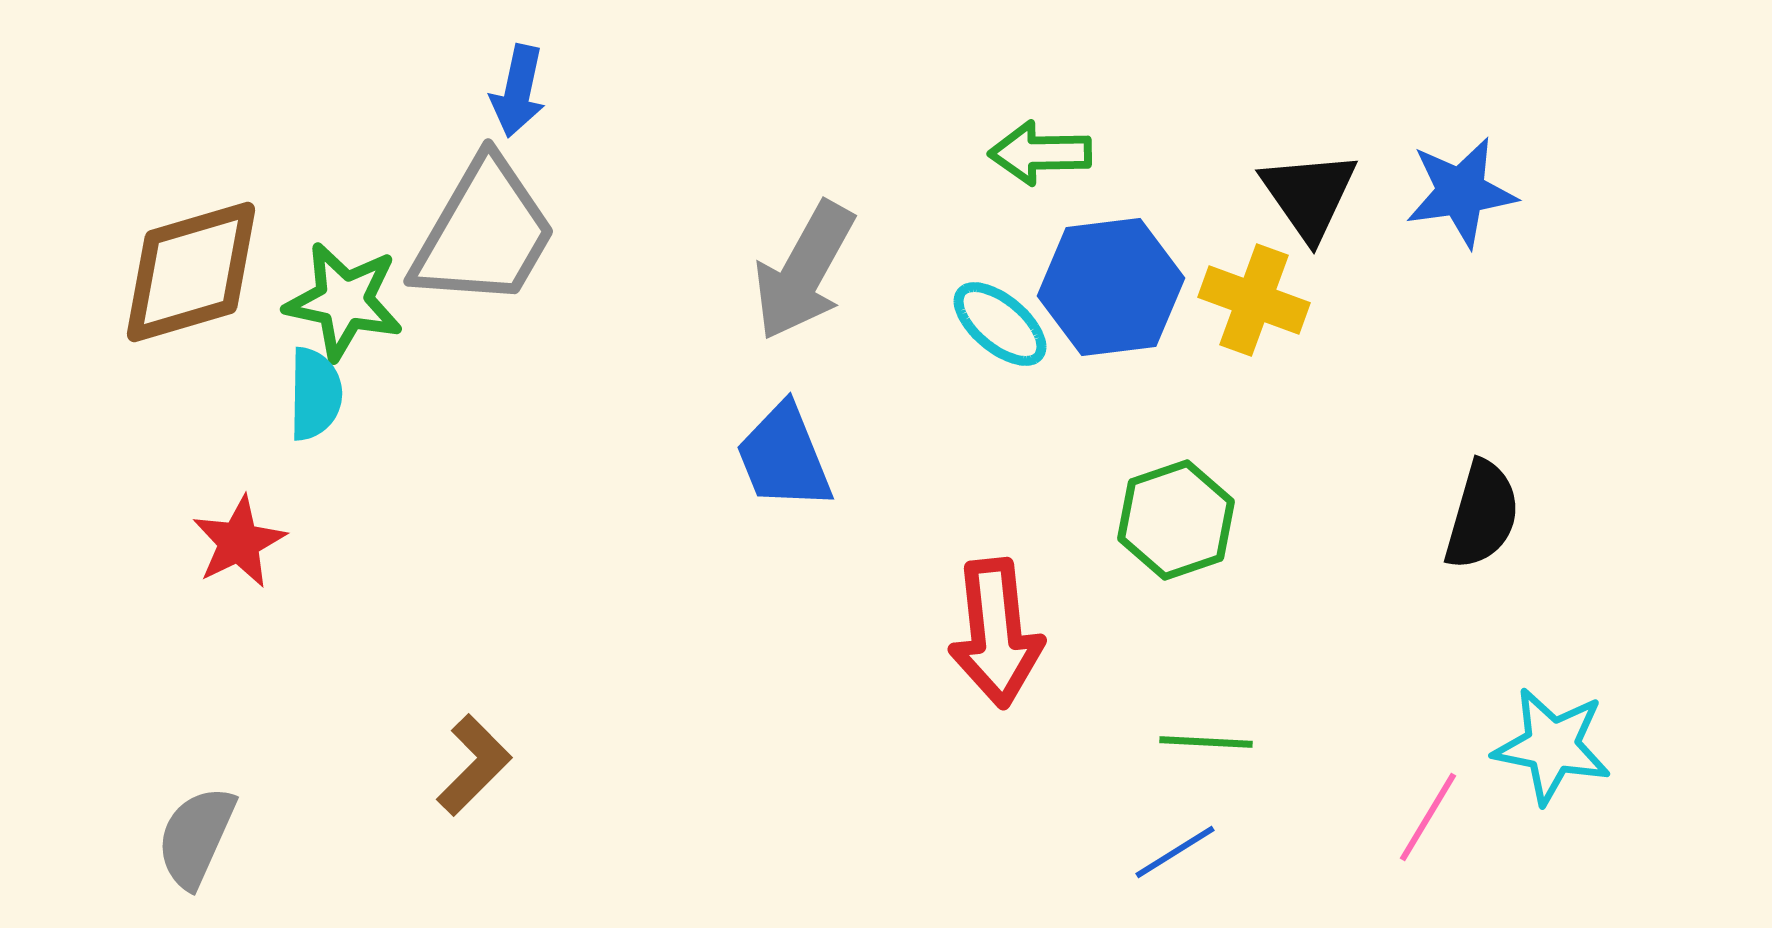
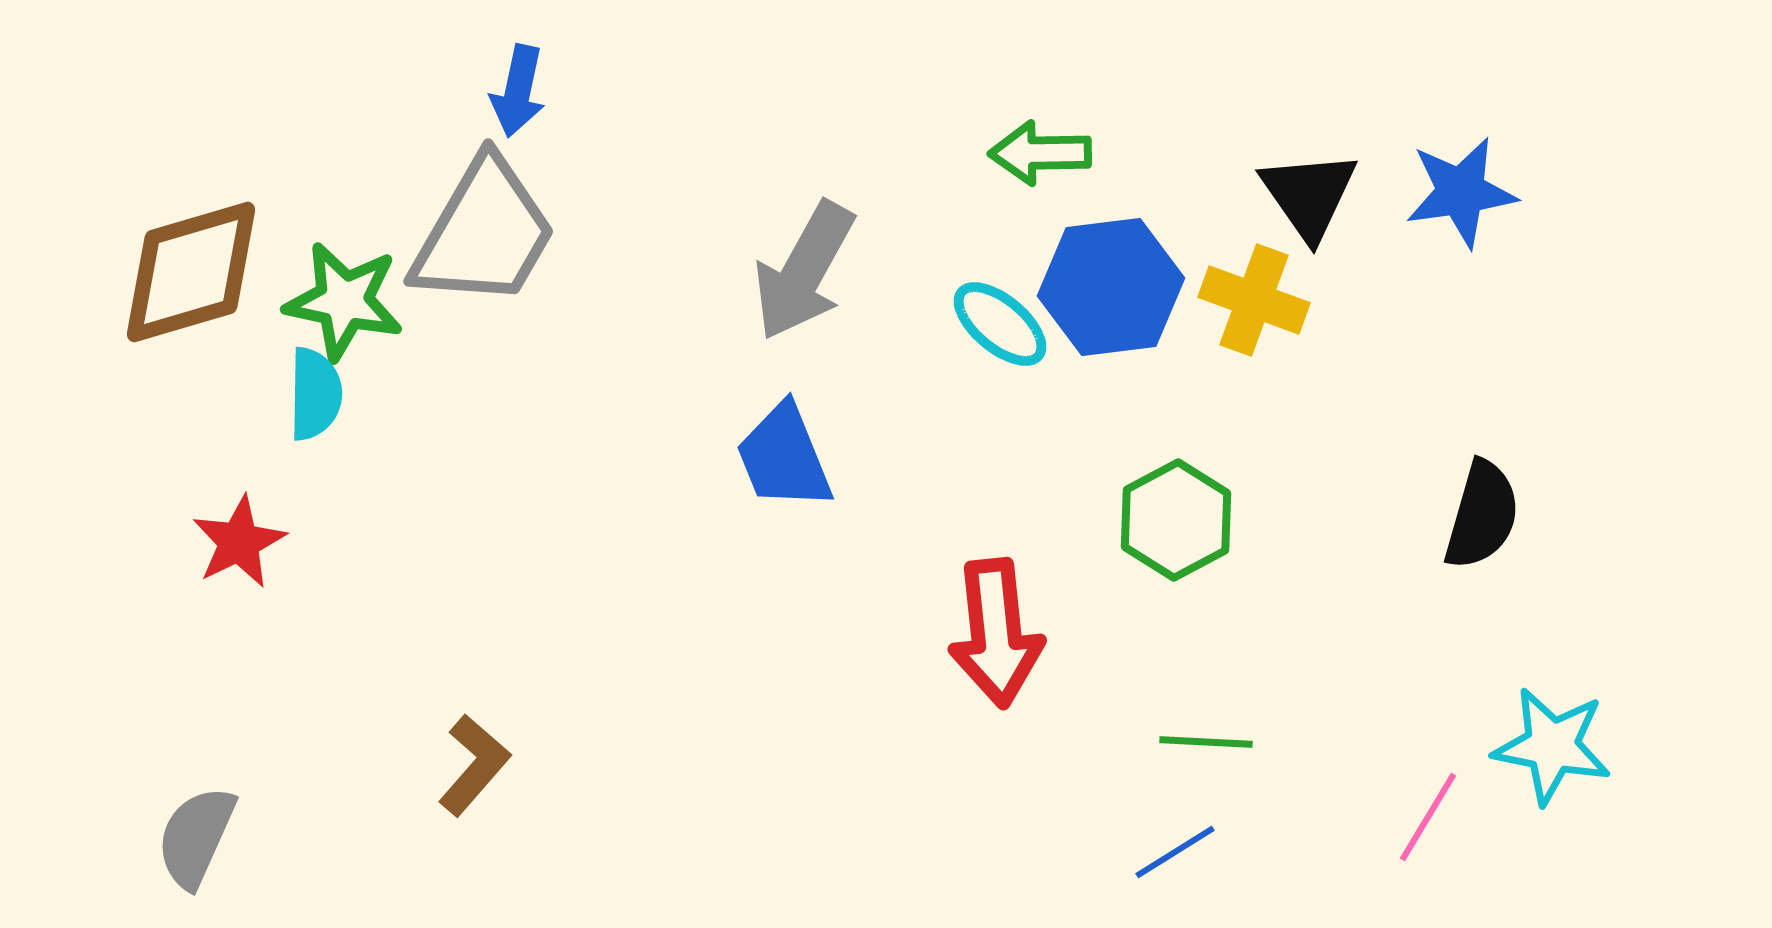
green hexagon: rotated 9 degrees counterclockwise
brown L-shape: rotated 4 degrees counterclockwise
